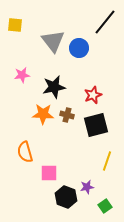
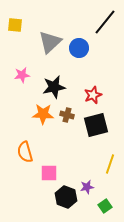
gray triangle: moved 3 px left, 1 px down; rotated 25 degrees clockwise
yellow line: moved 3 px right, 3 px down
